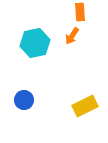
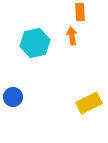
orange arrow: rotated 138 degrees clockwise
blue circle: moved 11 px left, 3 px up
yellow rectangle: moved 4 px right, 3 px up
